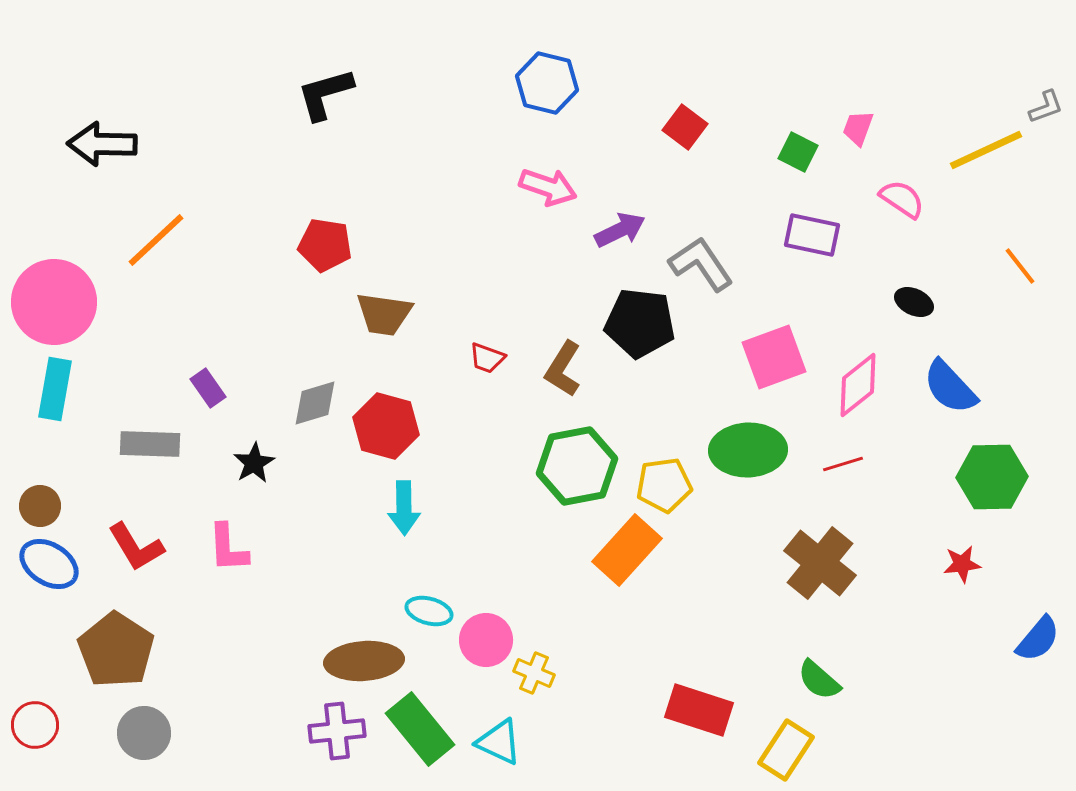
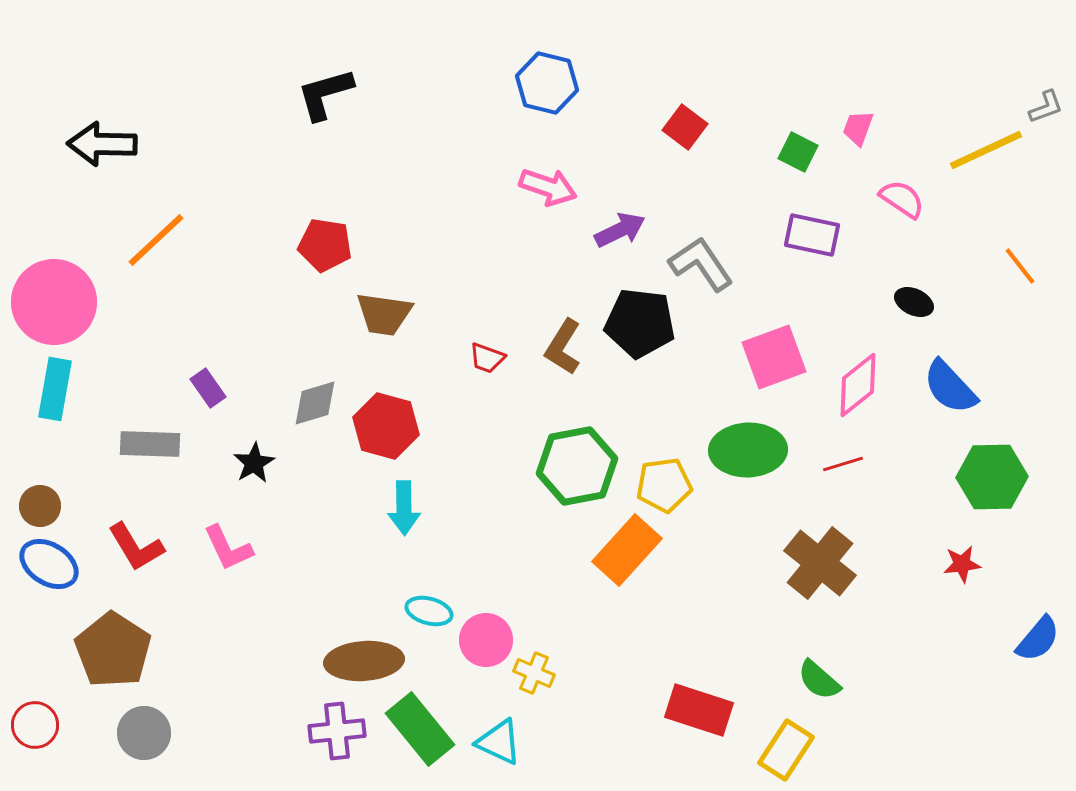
brown L-shape at (563, 369): moved 22 px up
pink L-shape at (228, 548): rotated 22 degrees counterclockwise
brown pentagon at (116, 650): moved 3 px left
